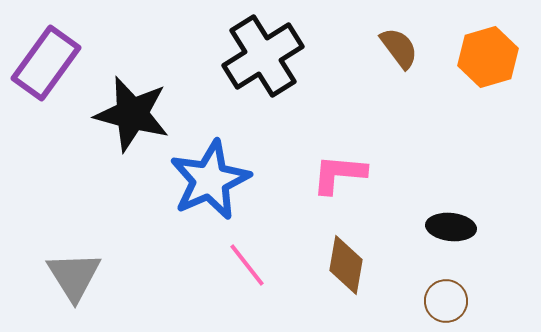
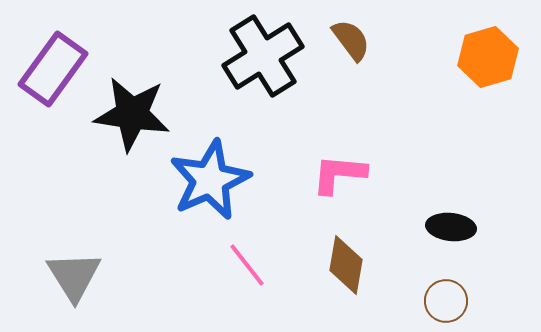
brown semicircle: moved 48 px left, 8 px up
purple rectangle: moved 7 px right, 6 px down
black star: rotated 6 degrees counterclockwise
